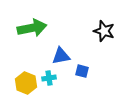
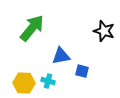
green arrow: rotated 40 degrees counterclockwise
cyan cross: moved 1 px left, 3 px down; rotated 24 degrees clockwise
yellow hexagon: moved 2 px left; rotated 20 degrees counterclockwise
